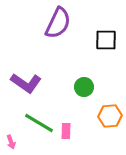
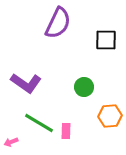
pink arrow: rotated 88 degrees clockwise
